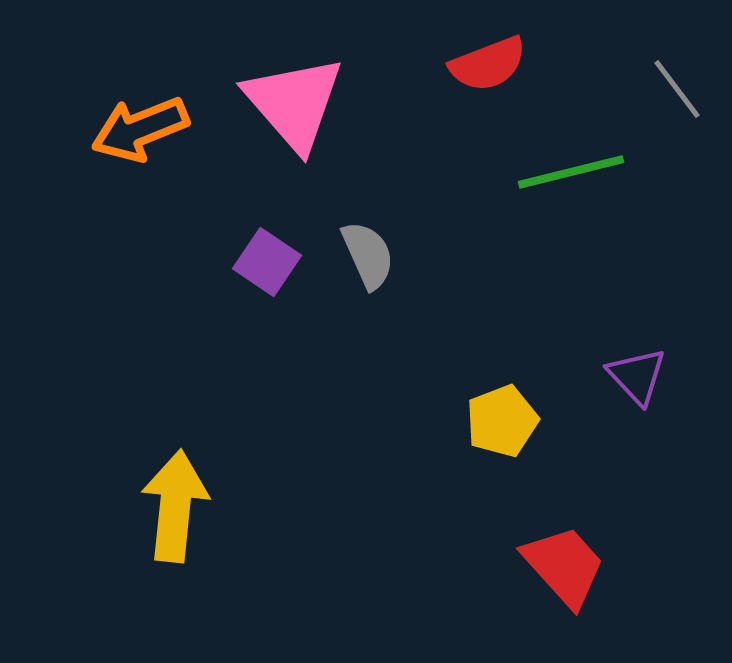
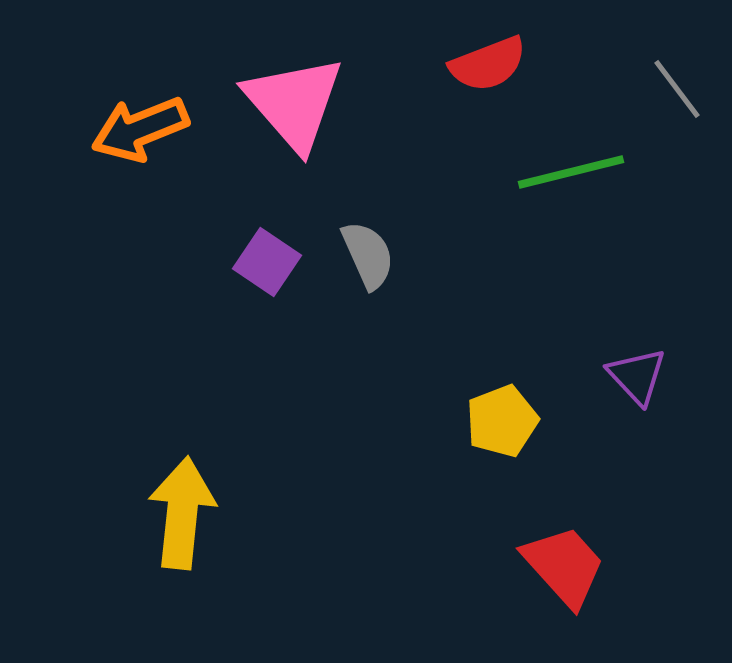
yellow arrow: moved 7 px right, 7 px down
